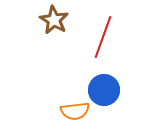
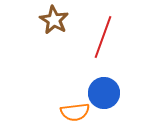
blue circle: moved 3 px down
orange semicircle: moved 1 px down
